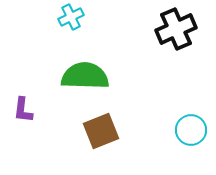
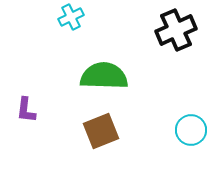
black cross: moved 1 px down
green semicircle: moved 19 px right
purple L-shape: moved 3 px right
